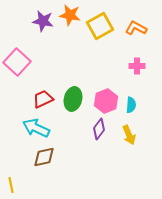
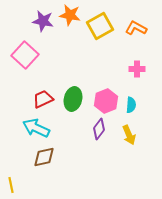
pink square: moved 8 px right, 7 px up
pink cross: moved 3 px down
